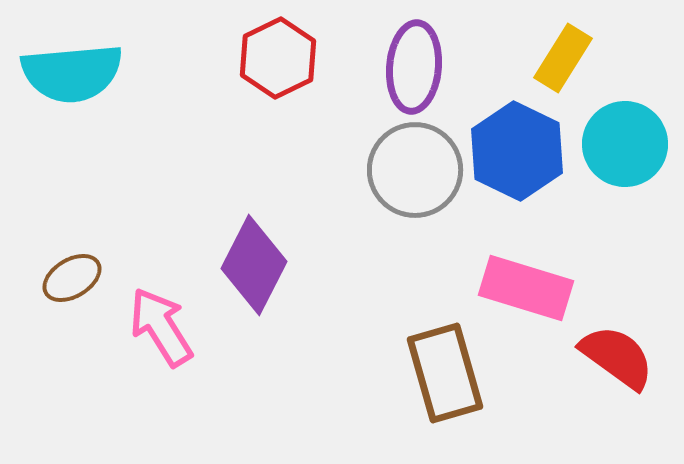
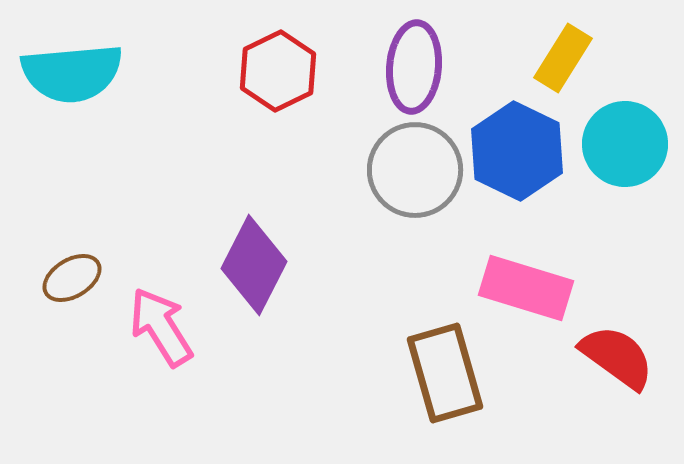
red hexagon: moved 13 px down
